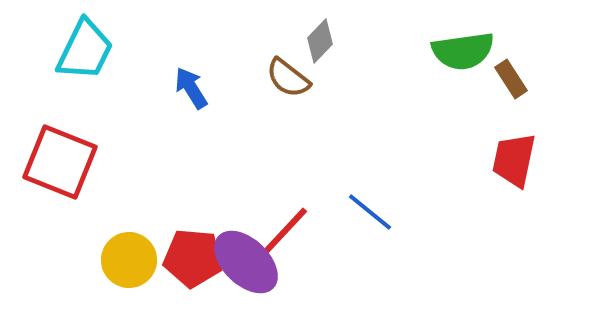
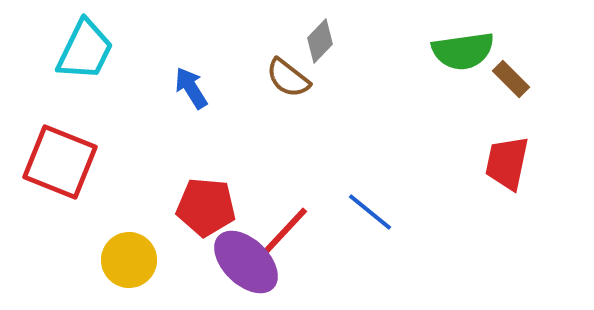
brown rectangle: rotated 12 degrees counterclockwise
red trapezoid: moved 7 px left, 3 px down
red pentagon: moved 13 px right, 51 px up
